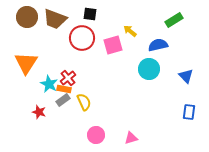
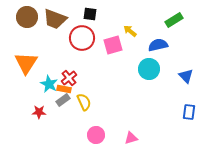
red cross: moved 1 px right
red star: rotated 16 degrees counterclockwise
